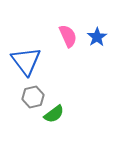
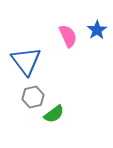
blue star: moved 7 px up
